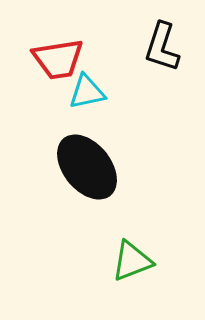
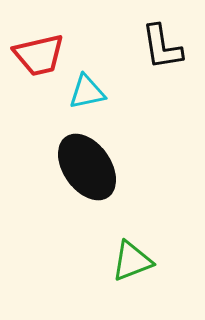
black L-shape: rotated 27 degrees counterclockwise
red trapezoid: moved 19 px left, 4 px up; rotated 4 degrees counterclockwise
black ellipse: rotated 4 degrees clockwise
